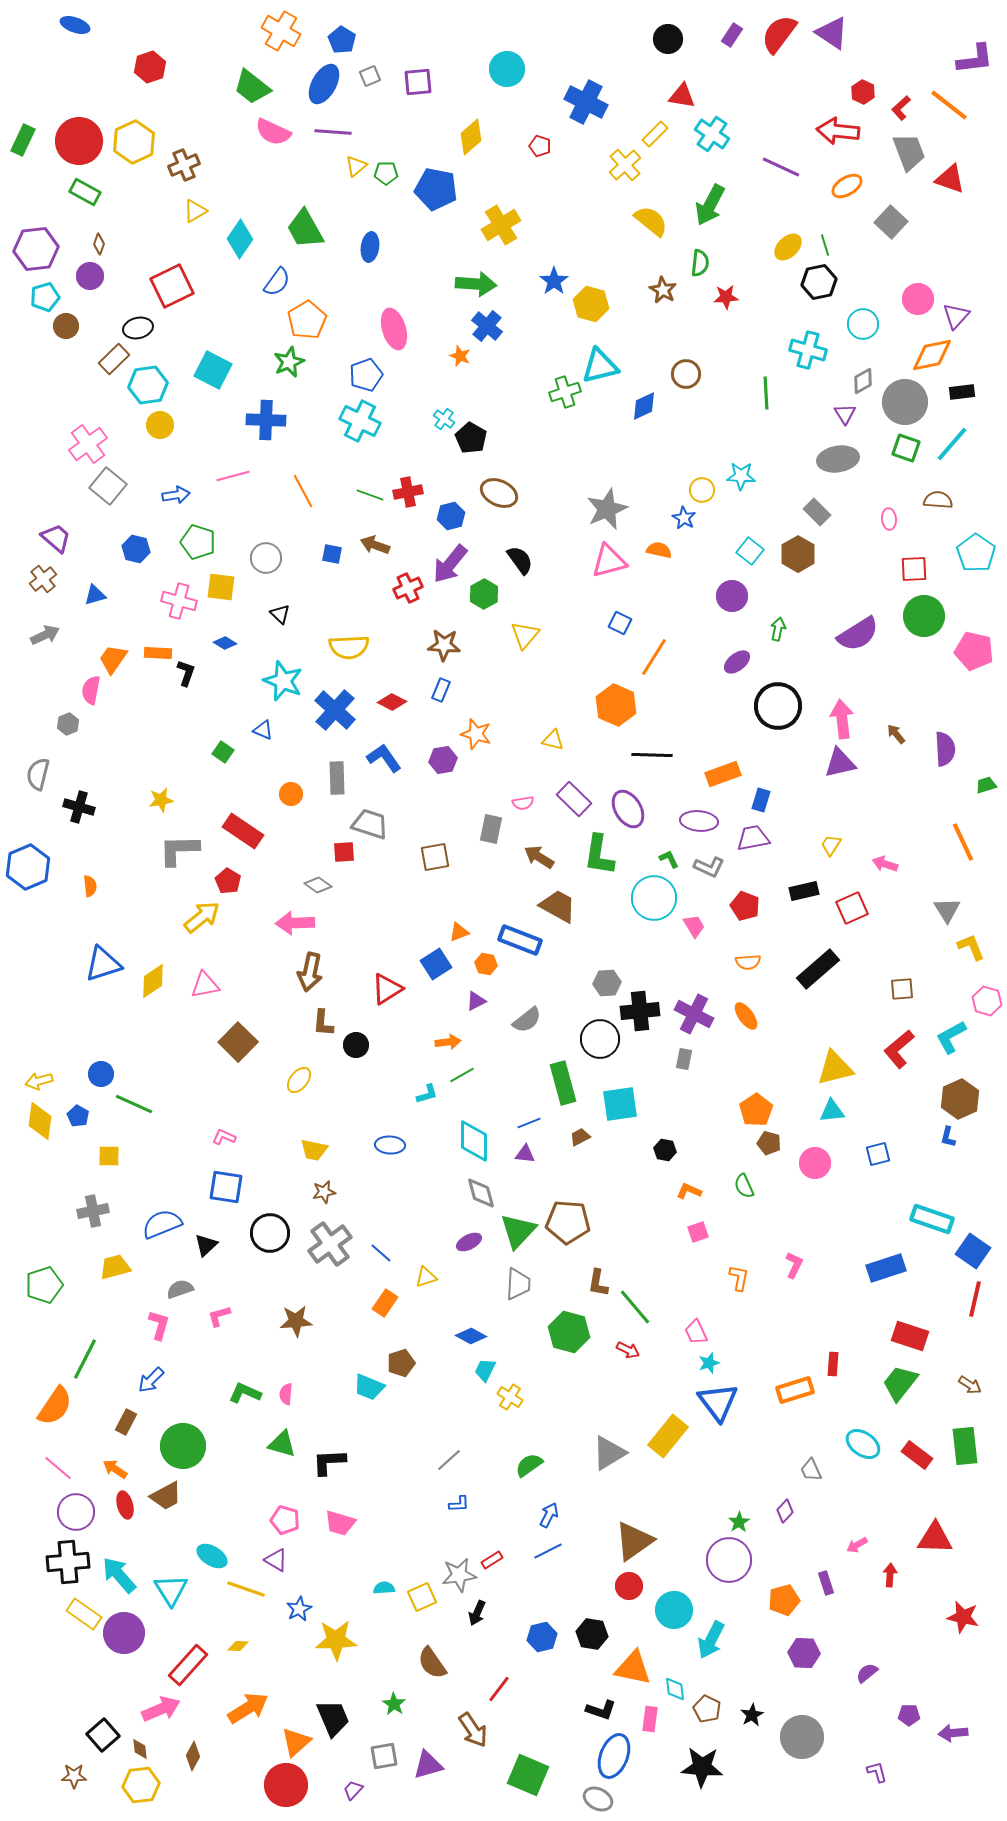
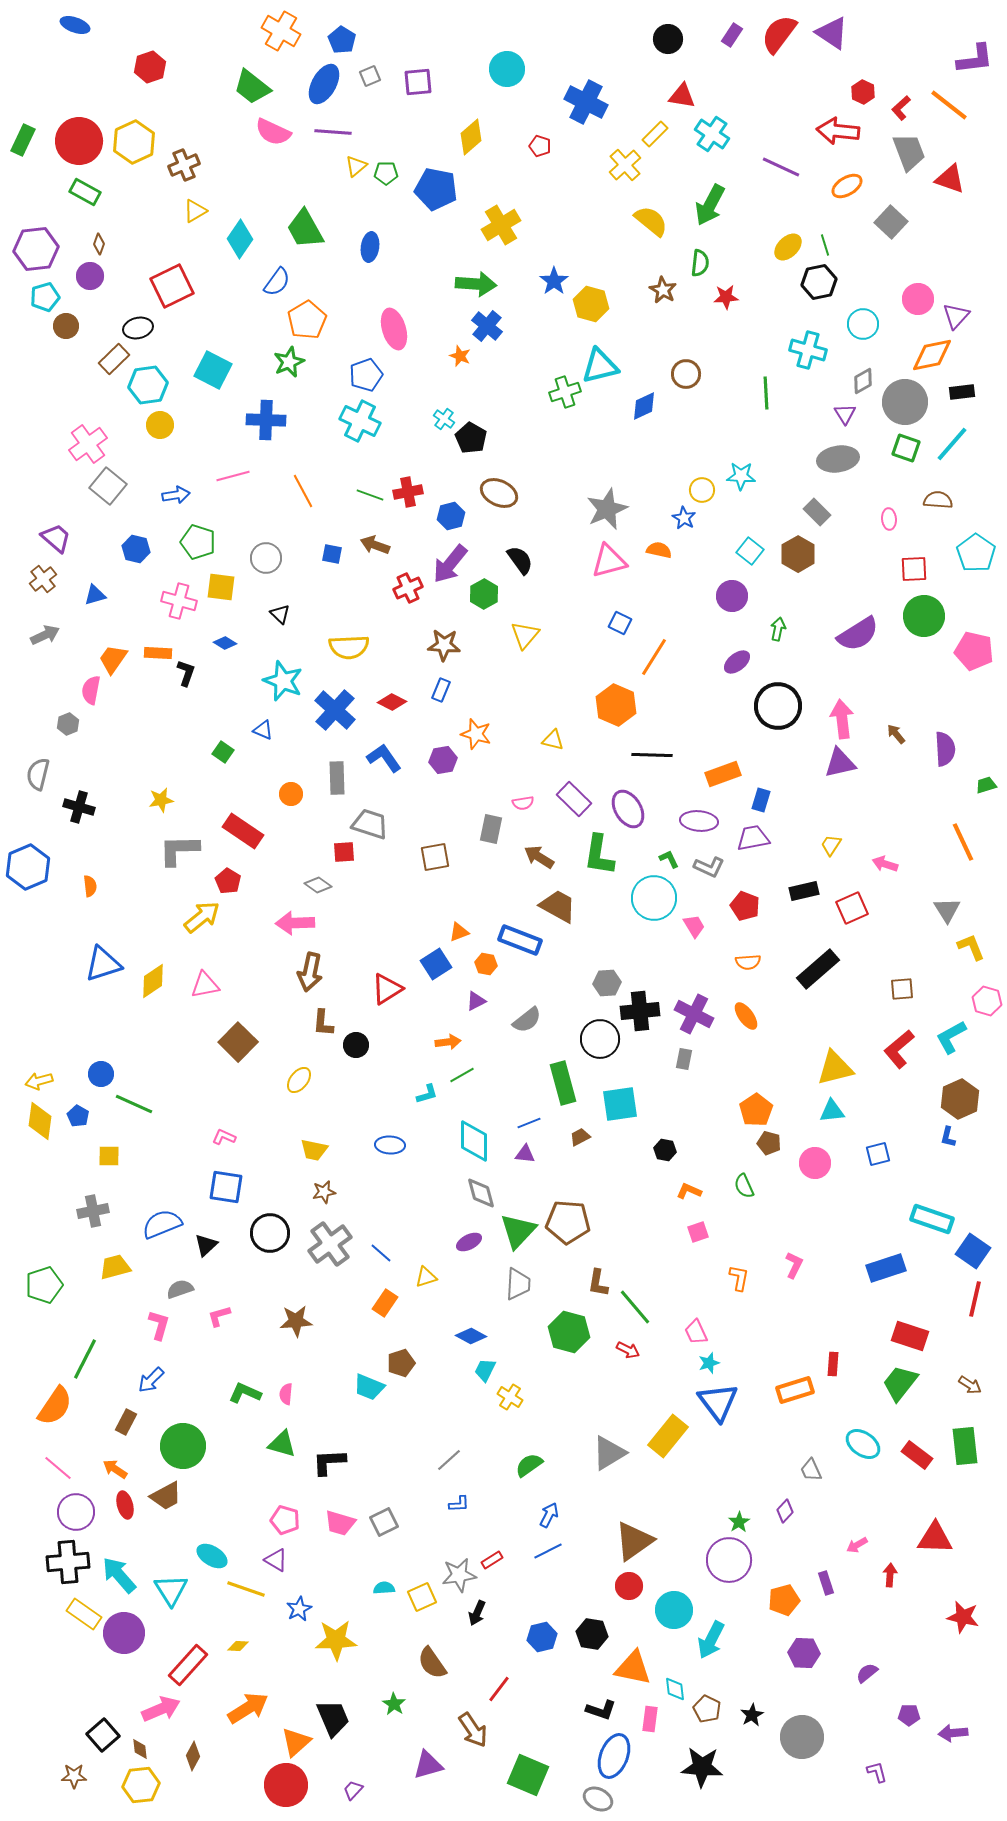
gray square at (384, 1756): moved 234 px up; rotated 16 degrees counterclockwise
